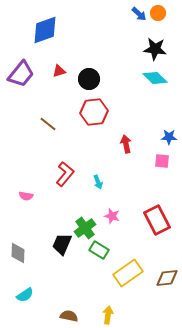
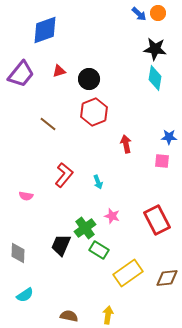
cyan diamond: rotated 55 degrees clockwise
red hexagon: rotated 16 degrees counterclockwise
red L-shape: moved 1 px left, 1 px down
black trapezoid: moved 1 px left, 1 px down
